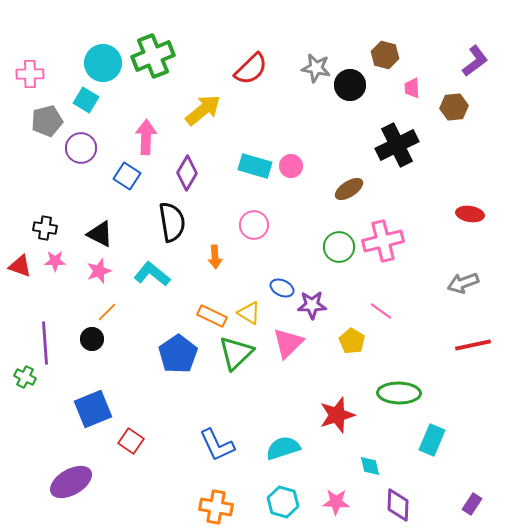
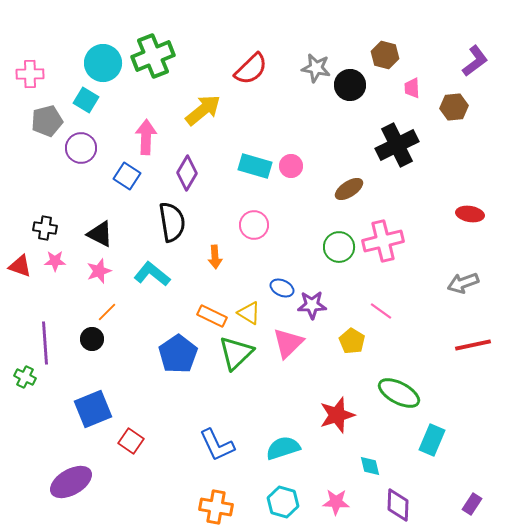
green ellipse at (399, 393): rotated 27 degrees clockwise
